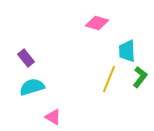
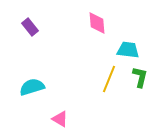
pink diamond: rotated 70 degrees clockwise
cyan trapezoid: moved 1 px right, 1 px up; rotated 100 degrees clockwise
purple rectangle: moved 4 px right, 31 px up
green L-shape: rotated 25 degrees counterclockwise
pink triangle: moved 7 px right, 2 px down
